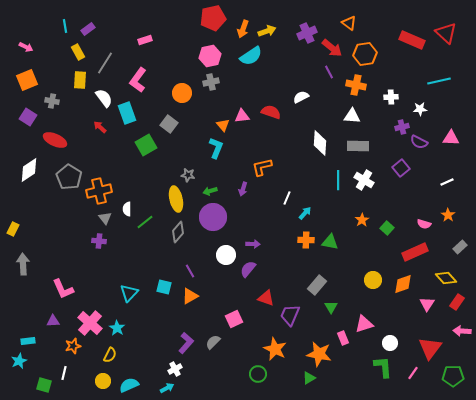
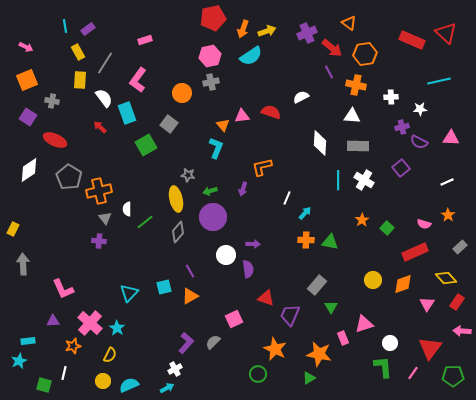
purple semicircle at (248, 269): rotated 132 degrees clockwise
cyan square at (164, 287): rotated 28 degrees counterclockwise
